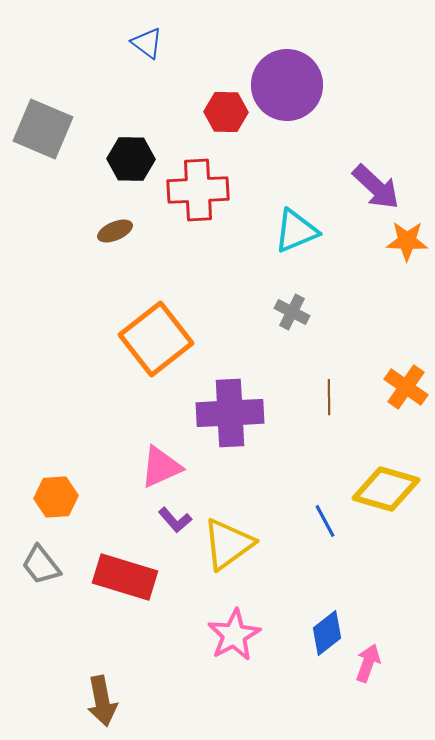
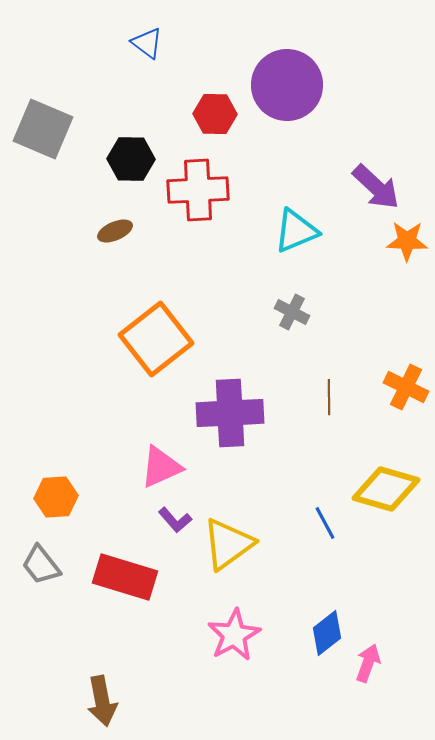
red hexagon: moved 11 px left, 2 px down
orange cross: rotated 9 degrees counterclockwise
blue line: moved 2 px down
